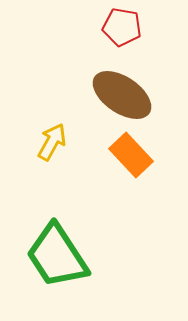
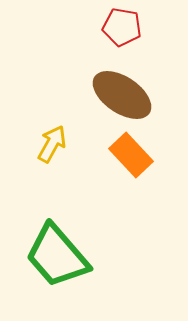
yellow arrow: moved 2 px down
green trapezoid: rotated 8 degrees counterclockwise
